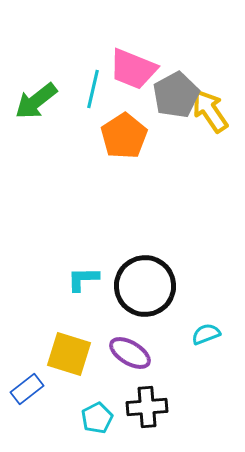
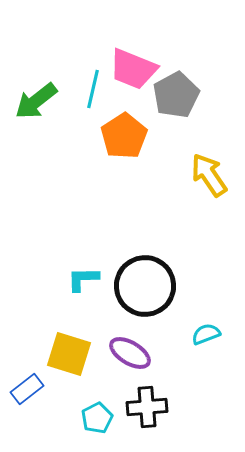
yellow arrow: moved 1 px left, 64 px down
